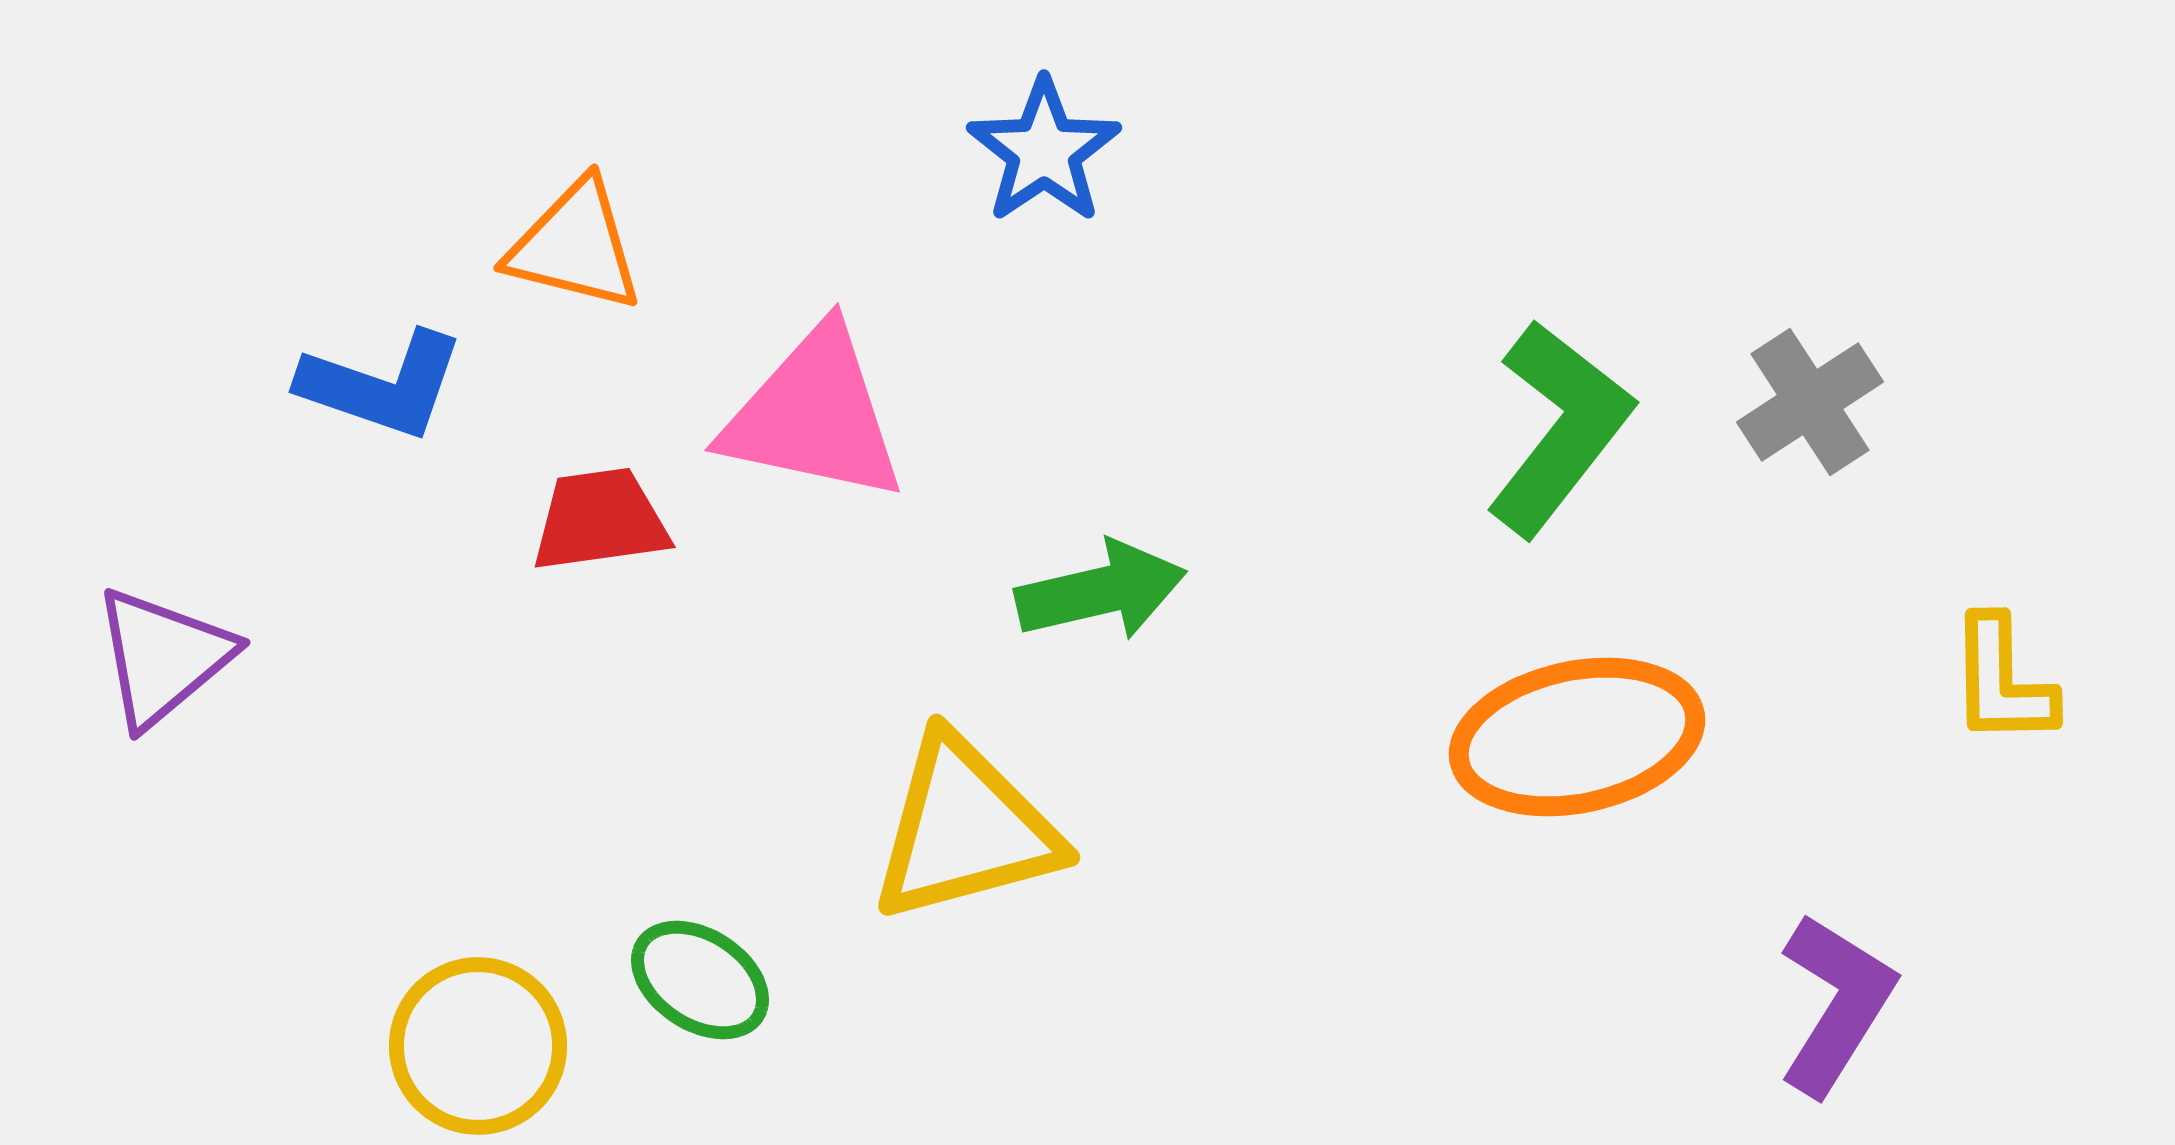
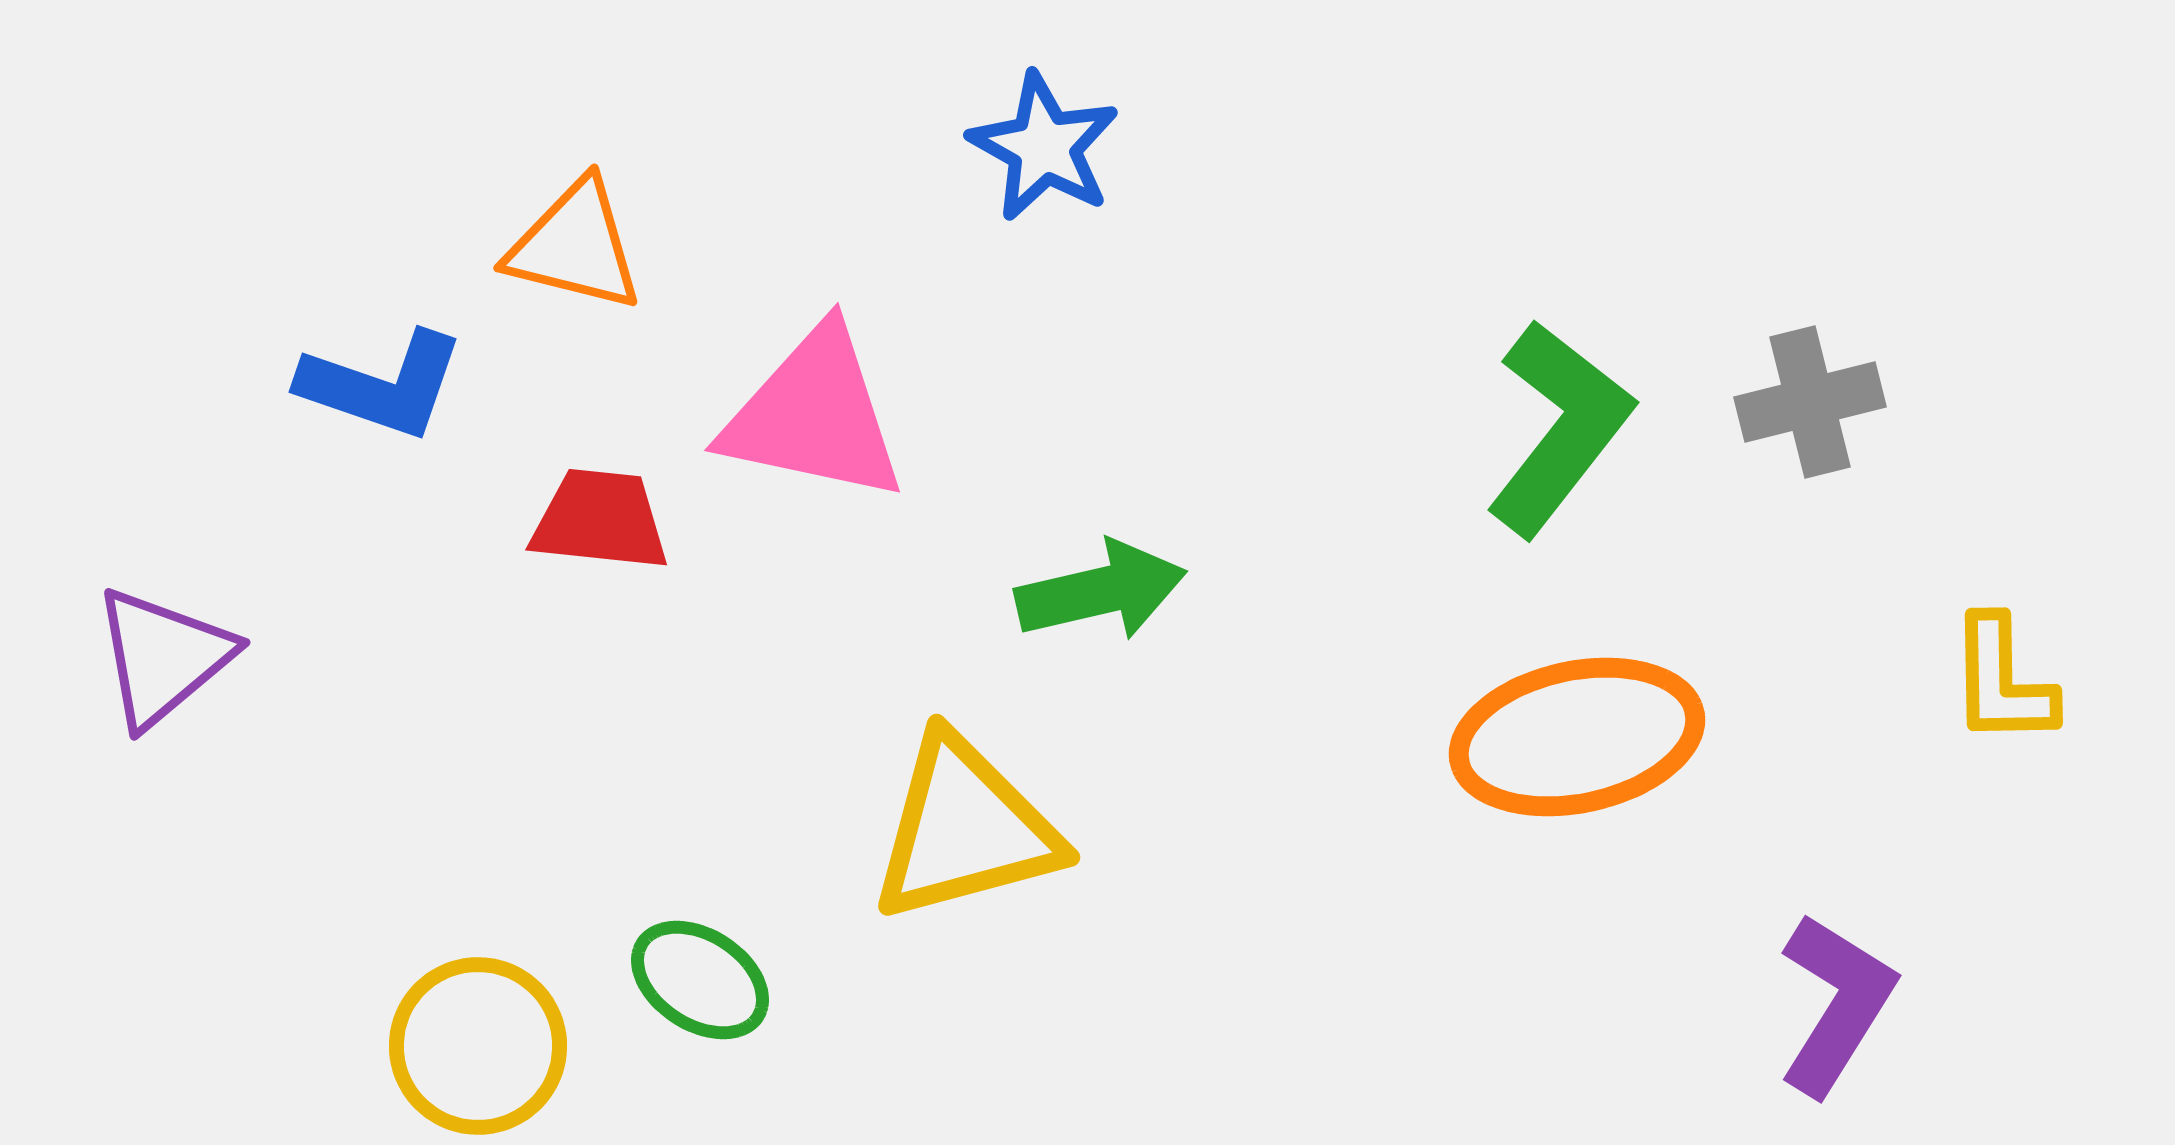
blue star: moved 4 px up; rotated 9 degrees counterclockwise
gray cross: rotated 19 degrees clockwise
red trapezoid: rotated 14 degrees clockwise
